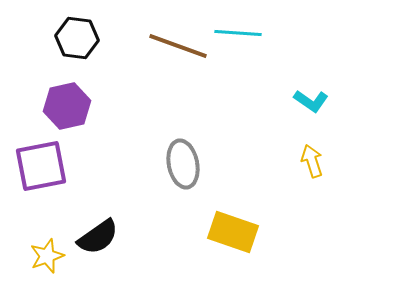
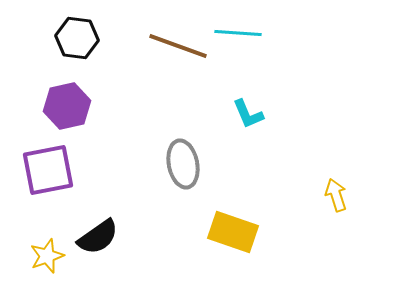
cyan L-shape: moved 63 px left, 13 px down; rotated 32 degrees clockwise
yellow arrow: moved 24 px right, 34 px down
purple square: moved 7 px right, 4 px down
